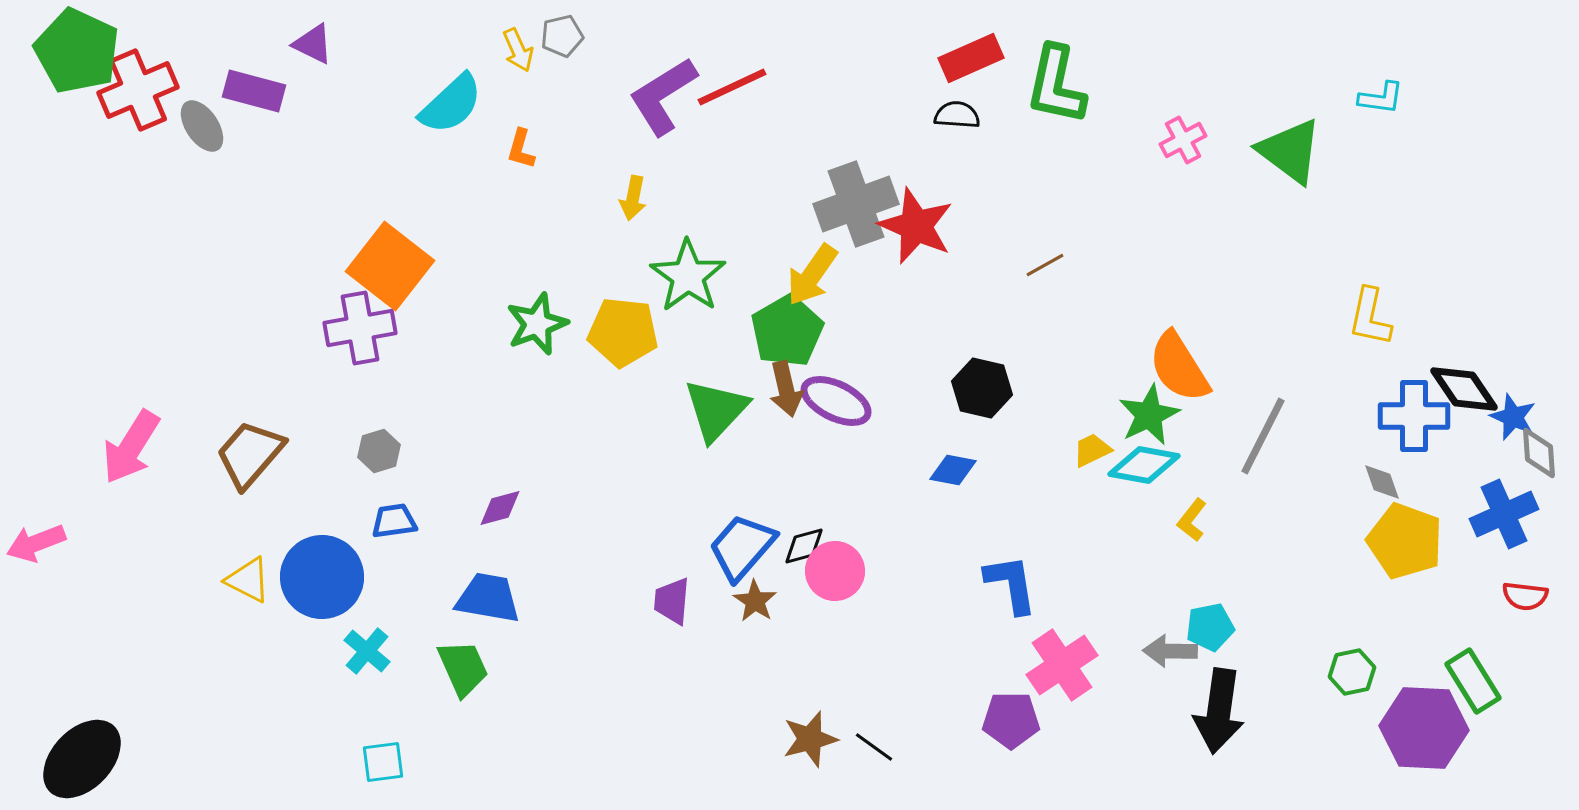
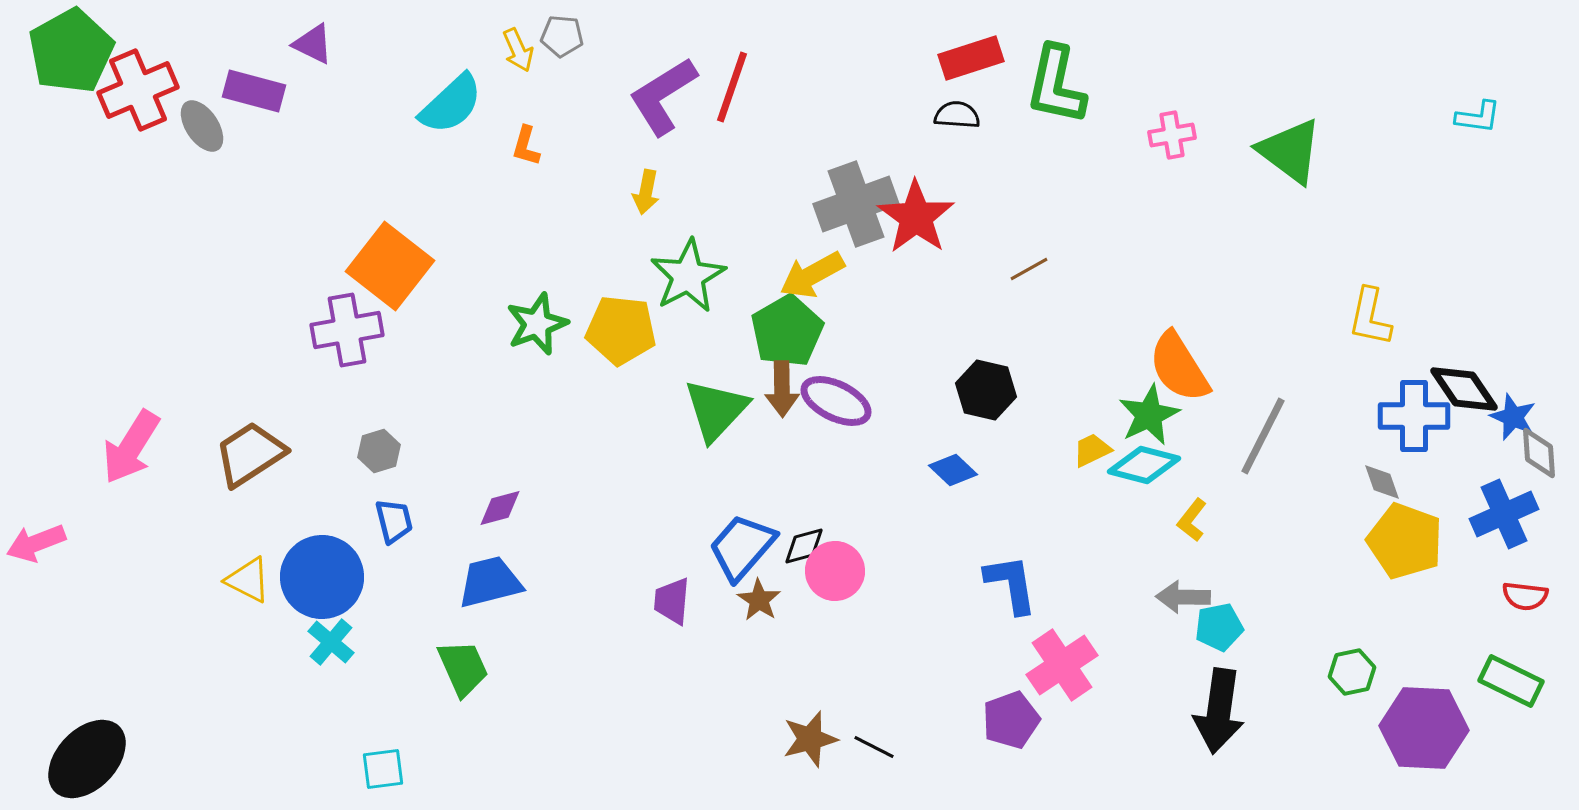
gray pentagon at (562, 36): rotated 18 degrees clockwise
green pentagon at (77, 51): moved 6 px left; rotated 18 degrees clockwise
red rectangle at (971, 58): rotated 6 degrees clockwise
red line at (732, 87): rotated 46 degrees counterclockwise
cyan L-shape at (1381, 98): moved 97 px right, 19 px down
pink cross at (1183, 140): moved 11 px left, 5 px up; rotated 18 degrees clockwise
orange L-shape at (521, 149): moved 5 px right, 3 px up
yellow arrow at (633, 198): moved 13 px right, 6 px up
red star at (916, 226): moved 9 px up; rotated 12 degrees clockwise
brown line at (1045, 265): moved 16 px left, 4 px down
yellow arrow at (812, 275): rotated 26 degrees clockwise
green star at (688, 276): rotated 8 degrees clockwise
purple cross at (360, 328): moved 13 px left, 2 px down
yellow pentagon at (623, 332): moved 2 px left, 2 px up
black hexagon at (982, 388): moved 4 px right, 2 px down
brown arrow at (786, 389): moved 4 px left; rotated 12 degrees clockwise
brown trapezoid at (250, 454): rotated 16 degrees clockwise
cyan diamond at (1144, 465): rotated 4 degrees clockwise
blue diamond at (953, 470): rotated 33 degrees clockwise
blue trapezoid at (394, 521): rotated 84 degrees clockwise
blue trapezoid at (488, 598): moved 2 px right, 16 px up; rotated 24 degrees counterclockwise
brown star at (755, 601): moved 4 px right, 1 px up
cyan pentagon at (1210, 627): moved 9 px right
cyan cross at (367, 651): moved 36 px left, 9 px up
gray arrow at (1170, 651): moved 13 px right, 54 px up
green rectangle at (1473, 681): moved 38 px right; rotated 32 degrees counterclockwise
purple pentagon at (1011, 720): rotated 20 degrees counterclockwise
black line at (874, 747): rotated 9 degrees counterclockwise
black ellipse at (82, 759): moved 5 px right
cyan square at (383, 762): moved 7 px down
